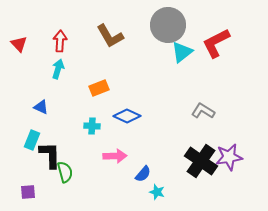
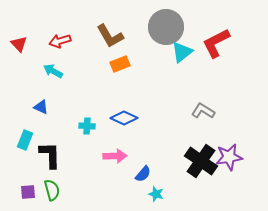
gray circle: moved 2 px left, 2 px down
red arrow: rotated 110 degrees counterclockwise
cyan arrow: moved 5 px left, 2 px down; rotated 78 degrees counterclockwise
orange rectangle: moved 21 px right, 24 px up
blue diamond: moved 3 px left, 2 px down
cyan cross: moved 5 px left
cyan rectangle: moved 7 px left
green semicircle: moved 13 px left, 18 px down
cyan star: moved 1 px left, 2 px down
